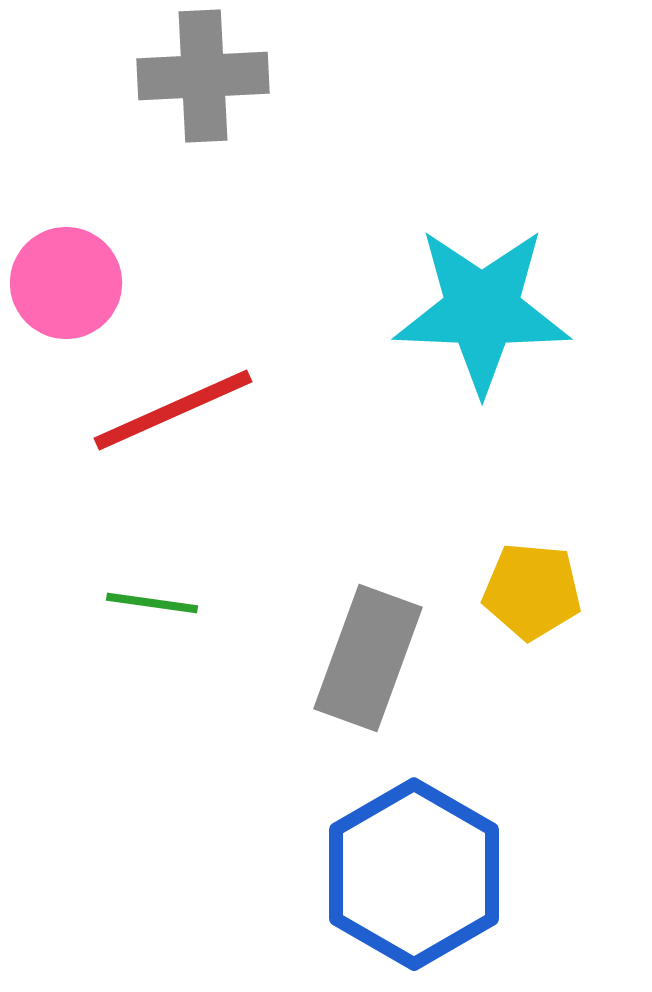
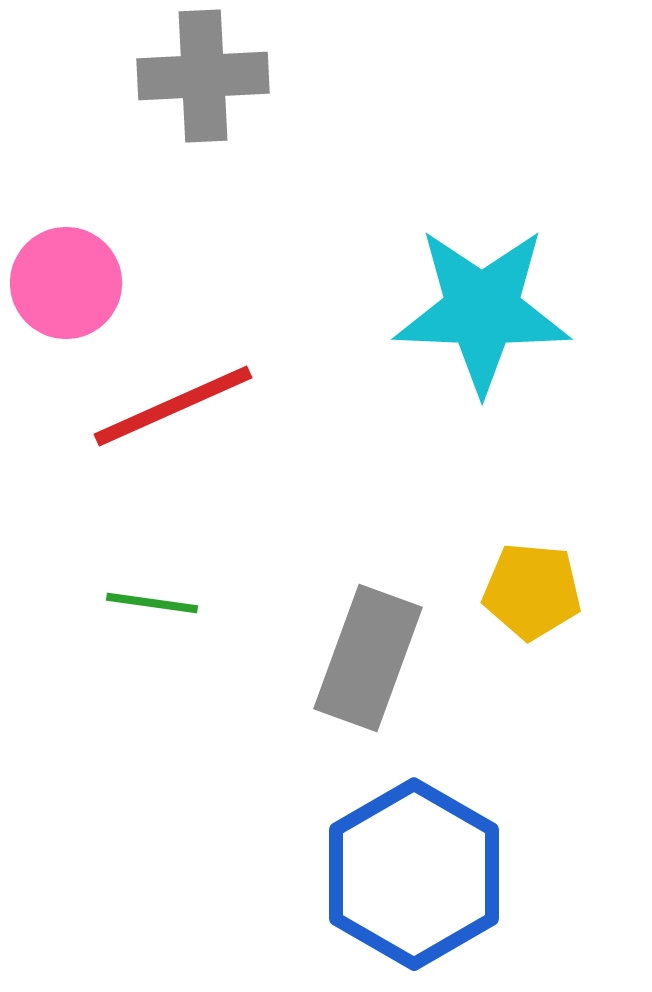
red line: moved 4 px up
